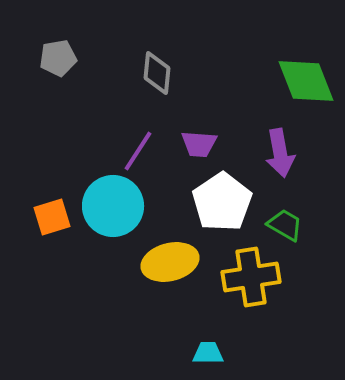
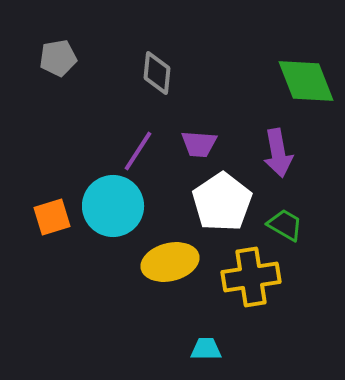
purple arrow: moved 2 px left
cyan trapezoid: moved 2 px left, 4 px up
